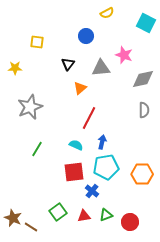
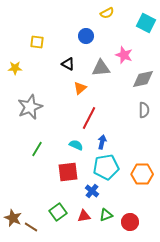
black triangle: rotated 40 degrees counterclockwise
red square: moved 6 px left
